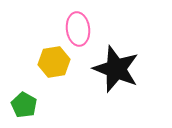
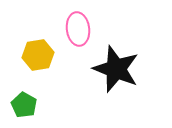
yellow hexagon: moved 16 px left, 7 px up
